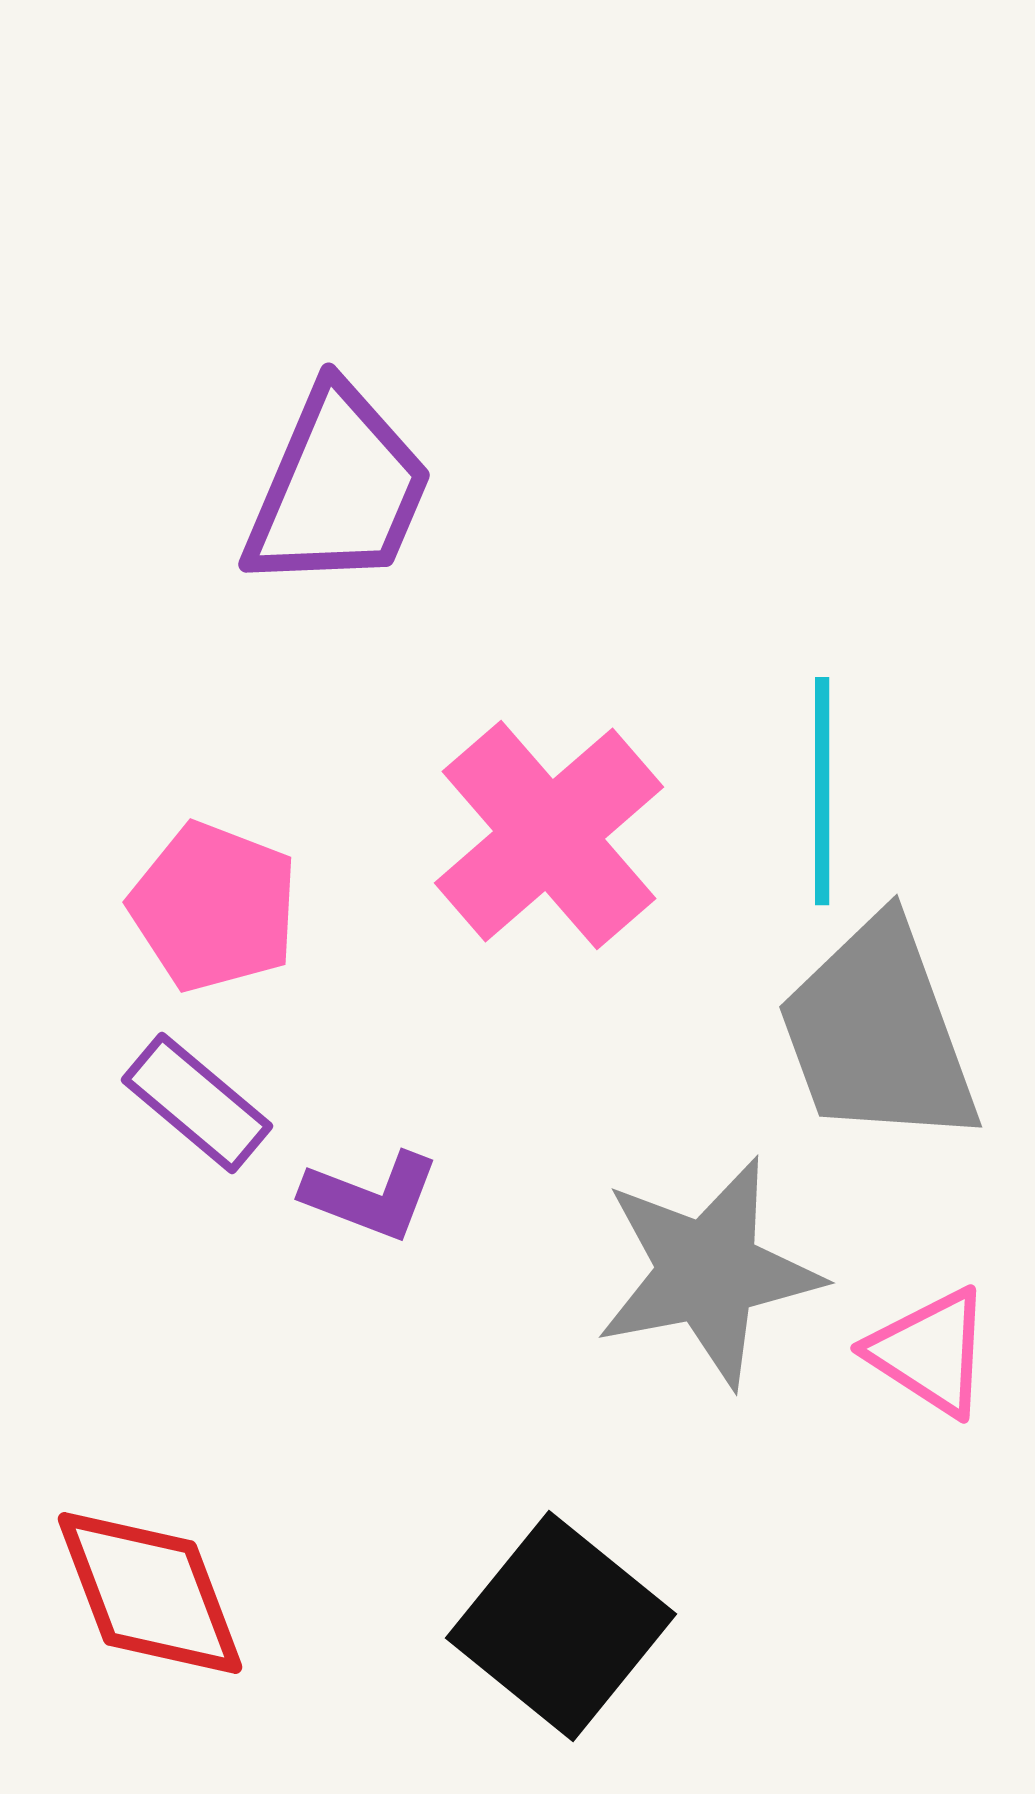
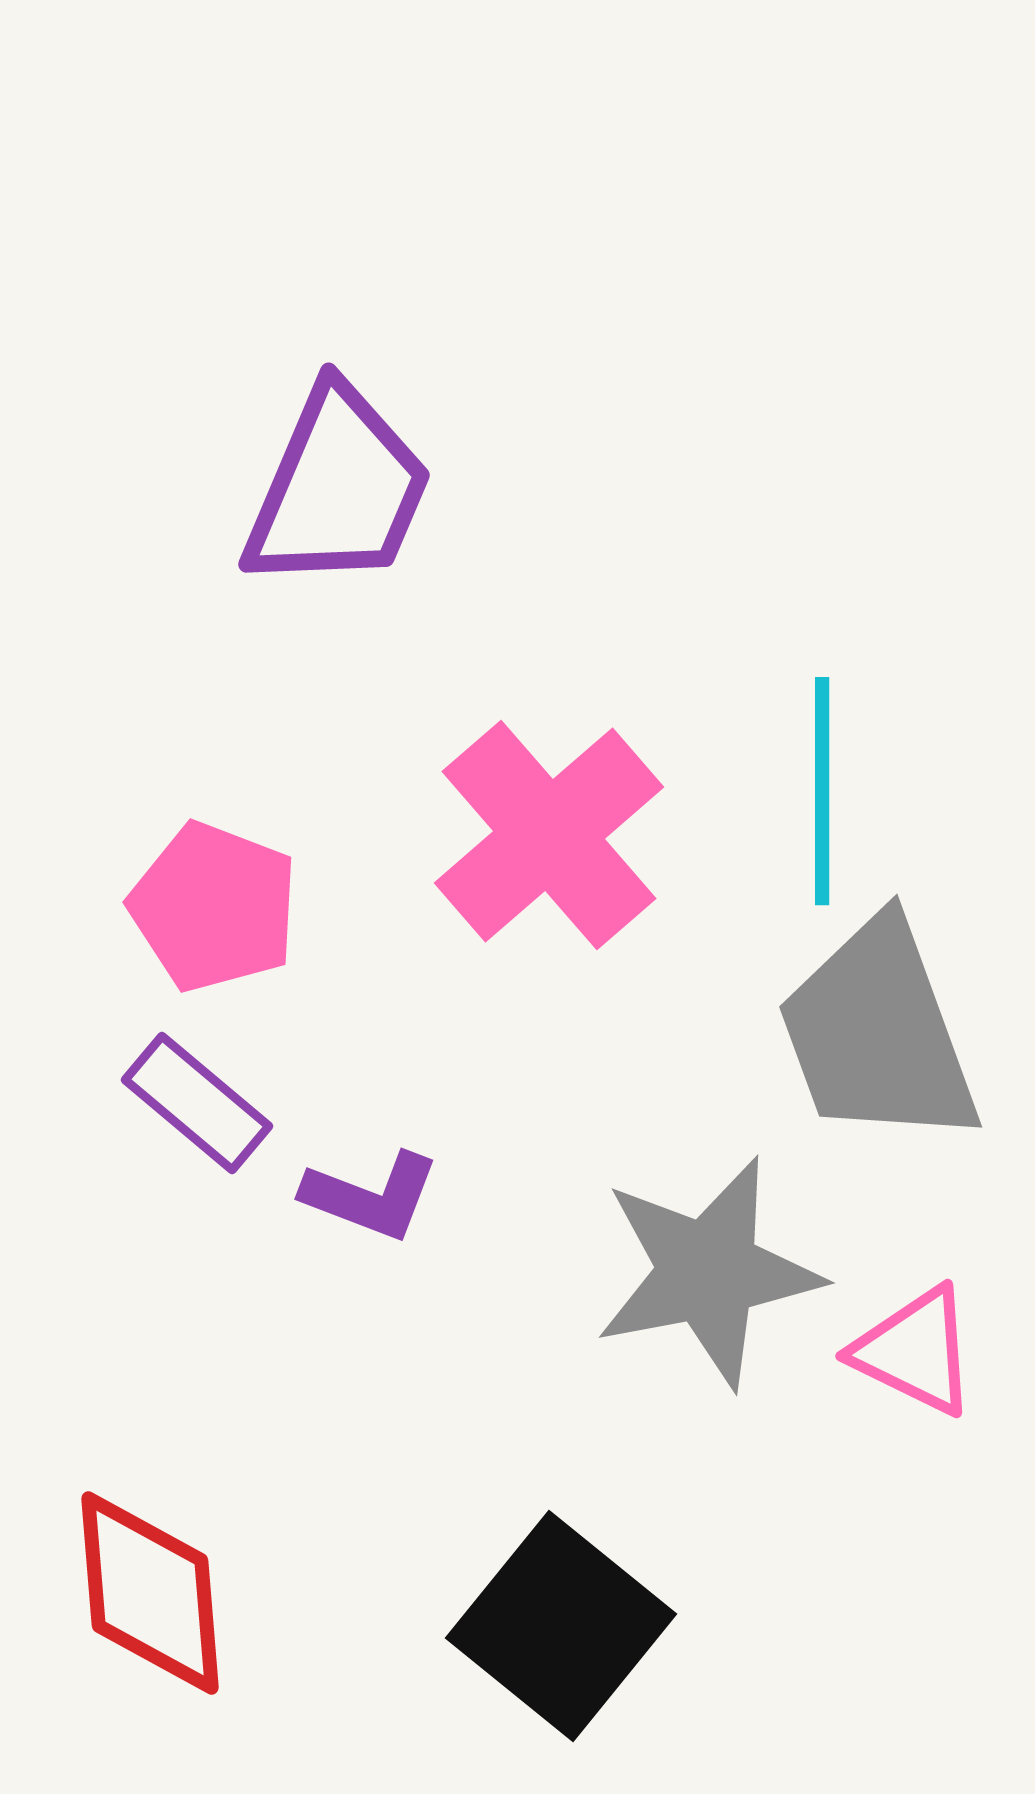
pink triangle: moved 15 px left, 1 px up; rotated 7 degrees counterclockwise
red diamond: rotated 16 degrees clockwise
